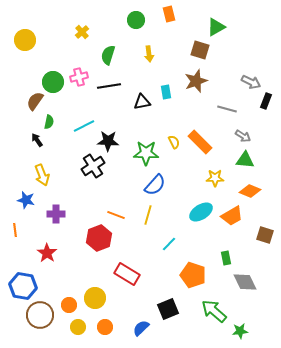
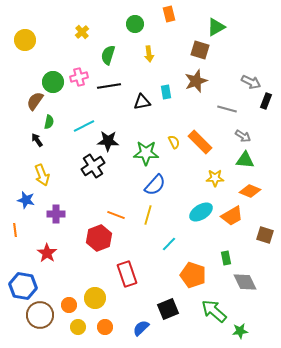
green circle at (136, 20): moved 1 px left, 4 px down
red rectangle at (127, 274): rotated 40 degrees clockwise
